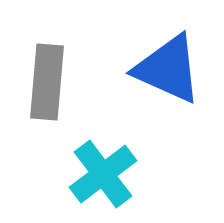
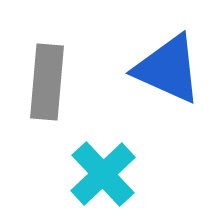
cyan cross: rotated 6 degrees counterclockwise
